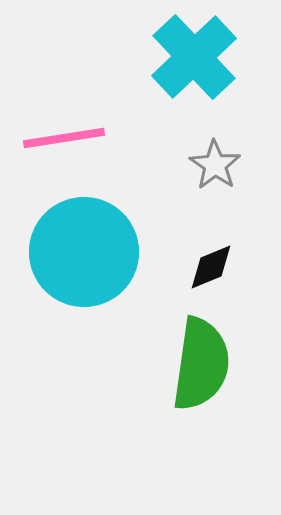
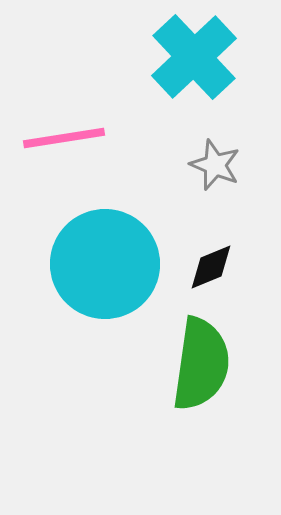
gray star: rotated 12 degrees counterclockwise
cyan circle: moved 21 px right, 12 px down
